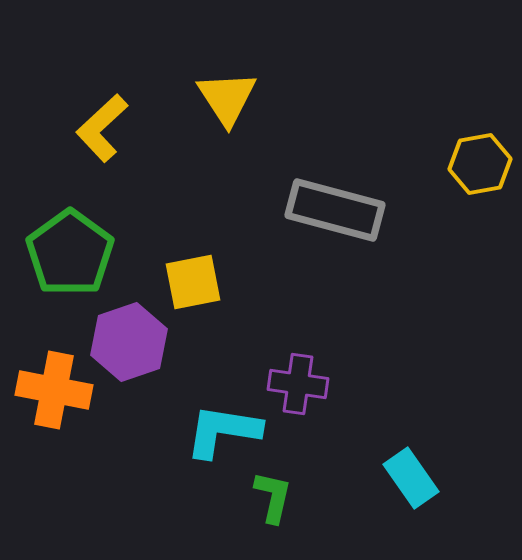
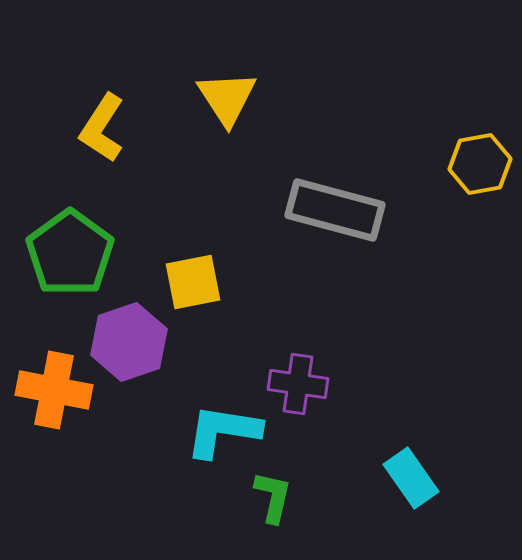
yellow L-shape: rotated 14 degrees counterclockwise
